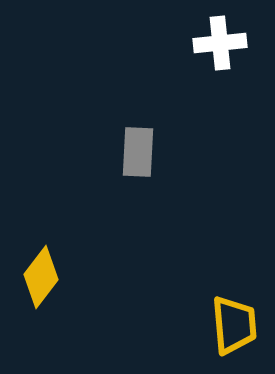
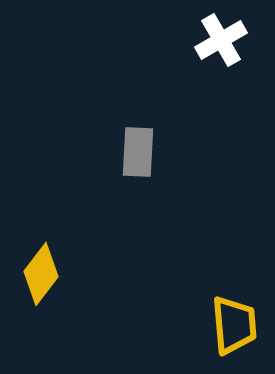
white cross: moved 1 px right, 3 px up; rotated 24 degrees counterclockwise
yellow diamond: moved 3 px up
